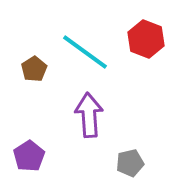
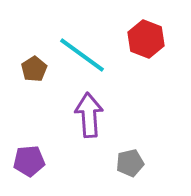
cyan line: moved 3 px left, 3 px down
purple pentagon: moved 5 px down; rotated 28 degrees clockwise
